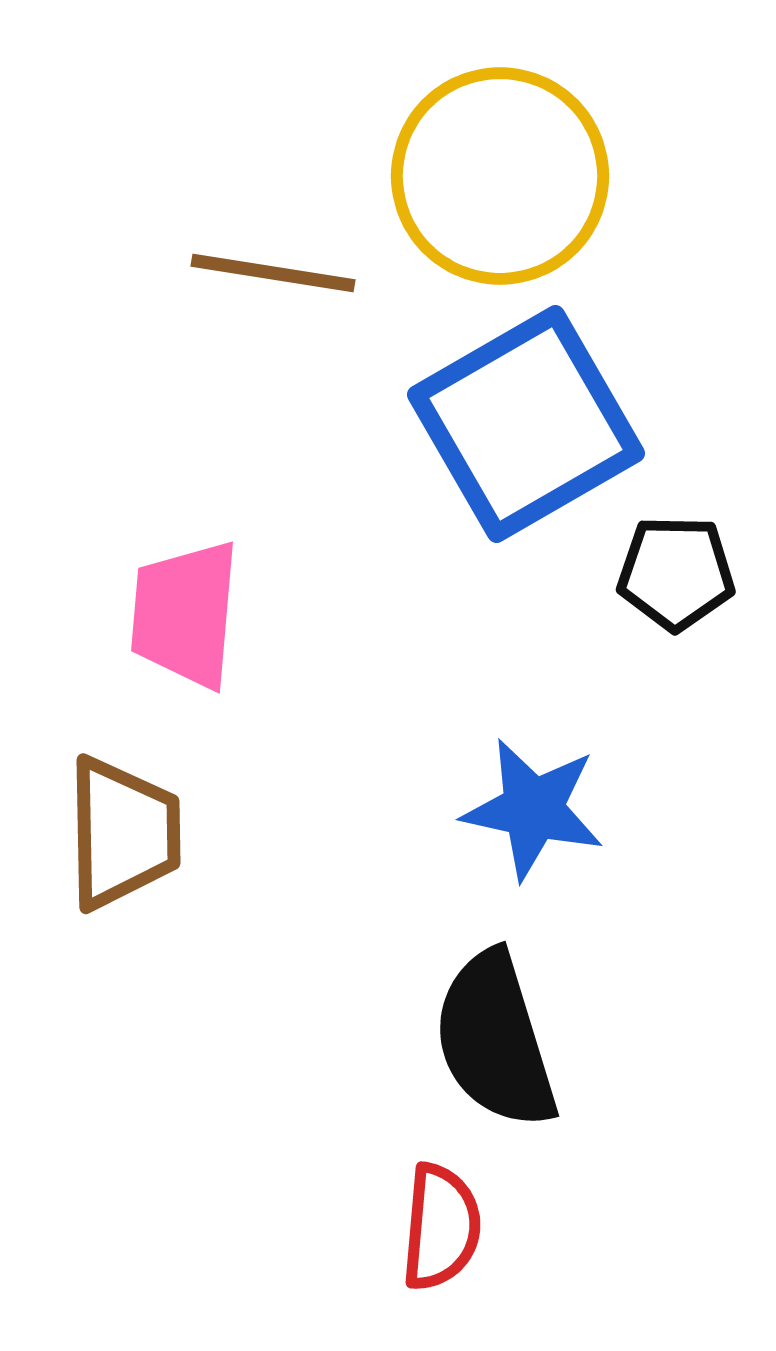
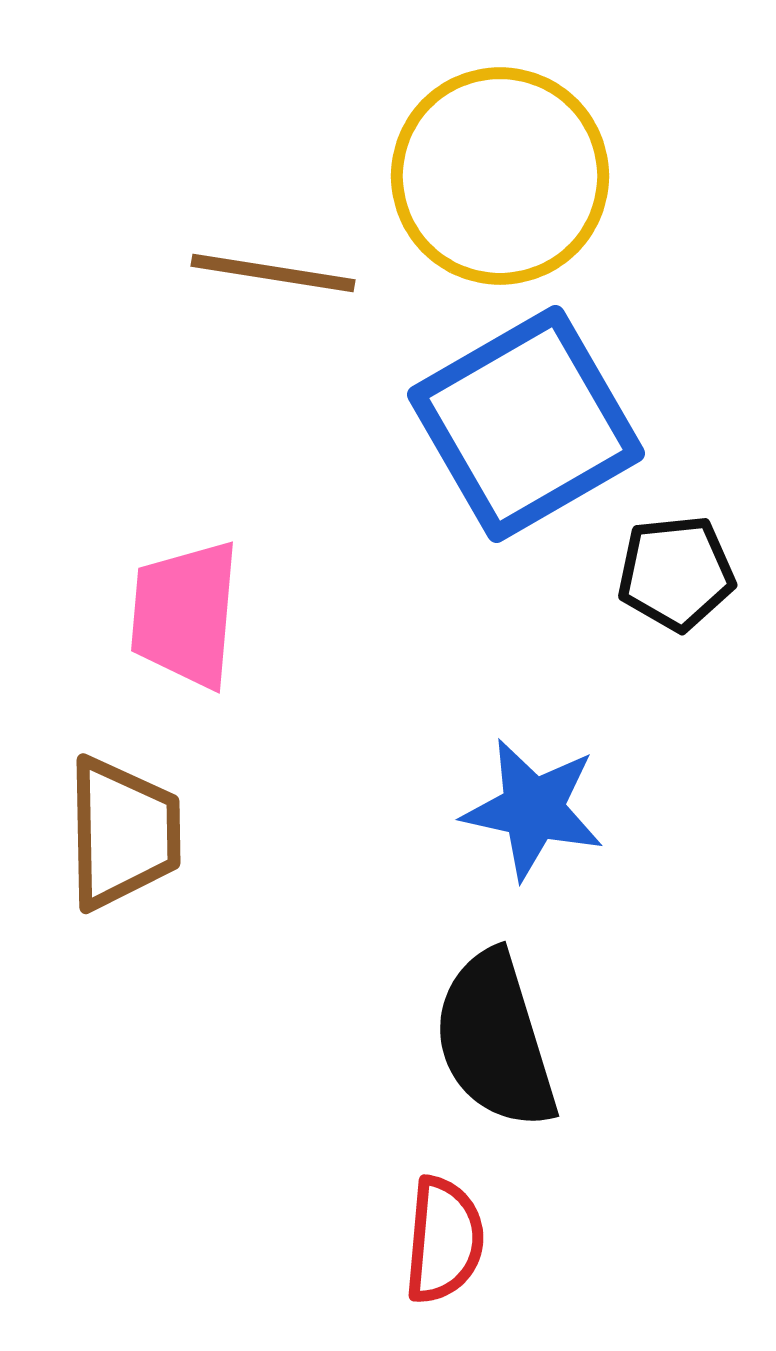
black pentagon: rotated 7 degrees counterclockwise
red semicircle: moved 3 px right, 13 px down
